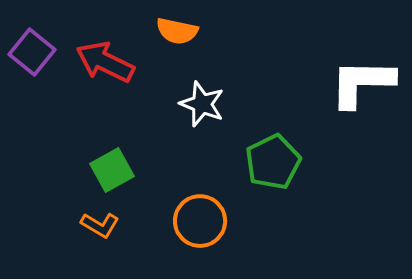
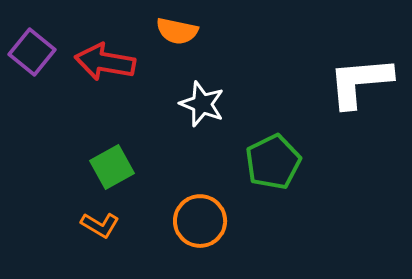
red arrow: rotated 16 degrees counterclockwise
white L-shape: moved 2 px left, 1 px up; rotated 6 degrees counterclockwise
green square: moved 3 px up
